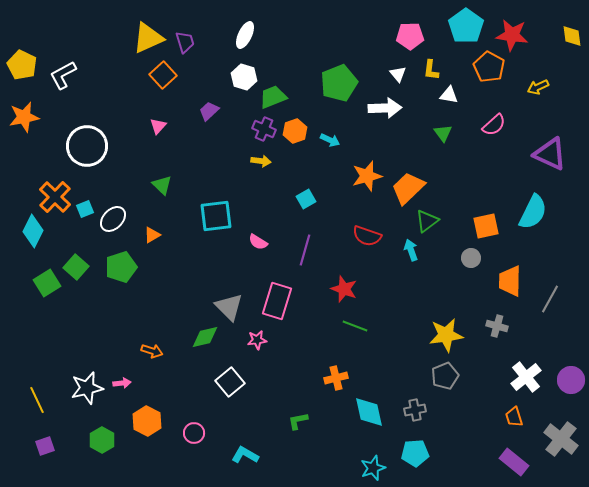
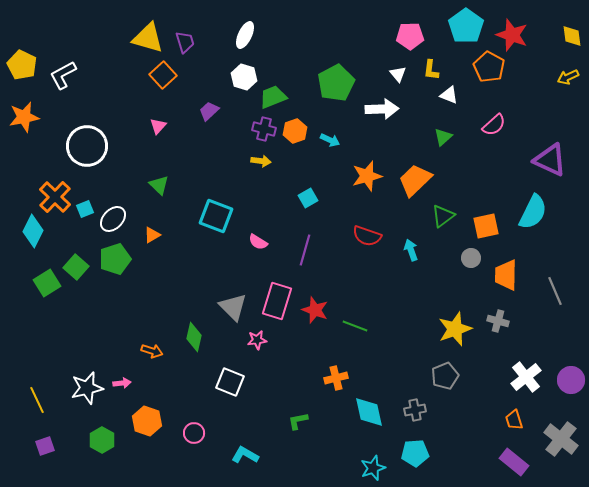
red star at (512, 35): rotated 12 degrees clockwise
yellow triangle at (148, 38): rotated 40 degrees clockwise
green pentagon at (339, 83): moved 3 px left; rotated 6 degrees counterclockwise
yellow arrow at (538, 87): moved 30 px right, 10 px up
white triangle at (449, 95): rotated 12 degrees clockwise
white arrow at (385, 108): moved 3 px left, 1 px down
purple cross at (264, 129): rotated 10 degrees counterclockwise
green triangle at (443, 133): moved 4 px down; rotated 24 degrees clockwise
purple triangle at (550, 154): moved 6 px down
green triangle at (162, 185): moved 3 px left
orange trapezoid at (408, 188): moved 7 px right, 8 px up
cyan square at (306, 199): moved 2 px right, 1 px up
cyan square at (216, 216): rotated 28 degrees clockwise
green triangle at (427, 221): moved 16 px right, 5 px up
green pentagon at (121, 267): moved 6 px left, 8 px up
orange trapezoid at (510, 281): moved 4 px left, 6 px up
red star at (344, 289): moved 29 px left, 21 px down
gray line at (550, 299): moved 5 px right, 8 px up; rotated 52 degrees counterclockwise
gray triangle at (229, 307): moved 4 px right
gray cross at (497, 326): moved 1 px right, 5 px up
yellow star at (446, 335): moved 9 px right, 6 px up; rotated 12 degrees counterclockwise
green diamond at (205, 337): moved 11 px left; rotated 64 degrees counterclockwise
white square at (230, 382): rotated 28 degrees counterclockwise
orange trapezoid at (514, 417): moved 3 px down
orange hexagon at (147, 421): rotated 8 degrees counterclockwise
